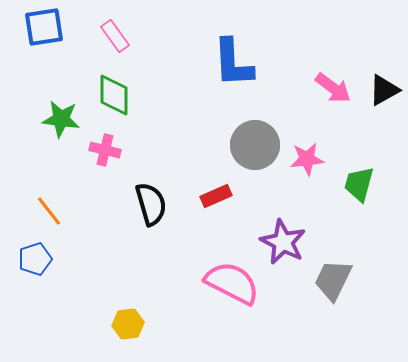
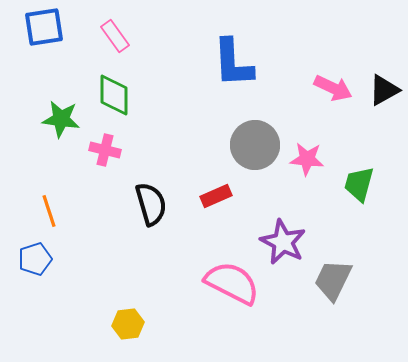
pink arrow: rotated 12 degrees counterclockwise
pink star: rotated 12 degrees clockwise
orange line: rotated 20 degrees clockwise
